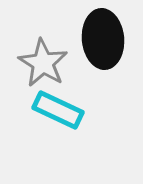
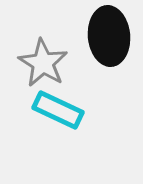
black ellipse: moved 6 px right, 3 px up
